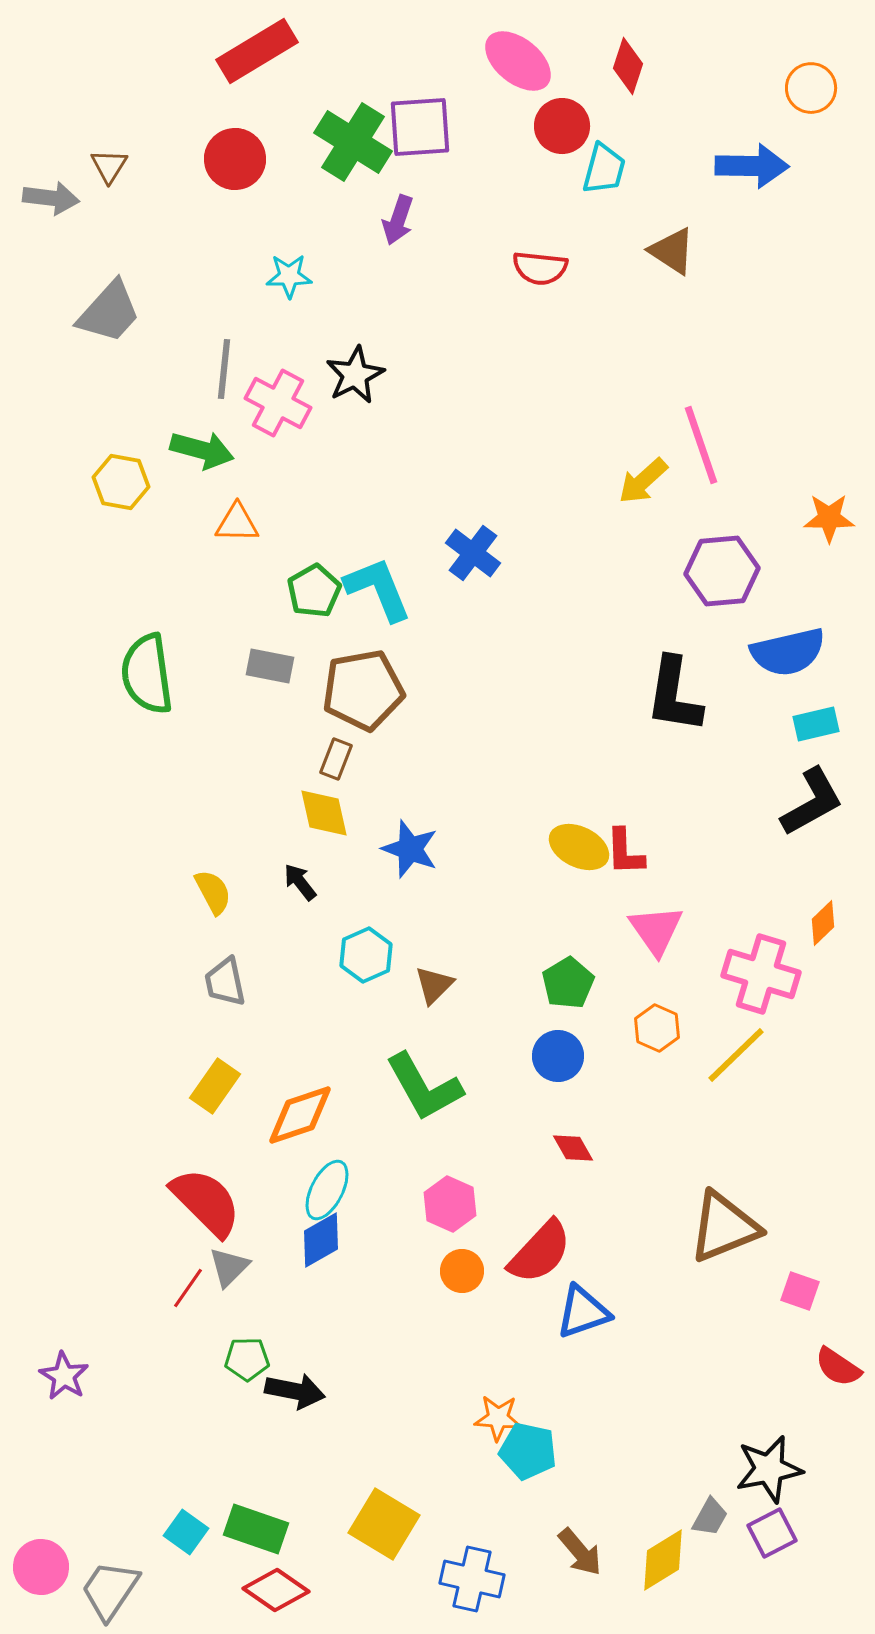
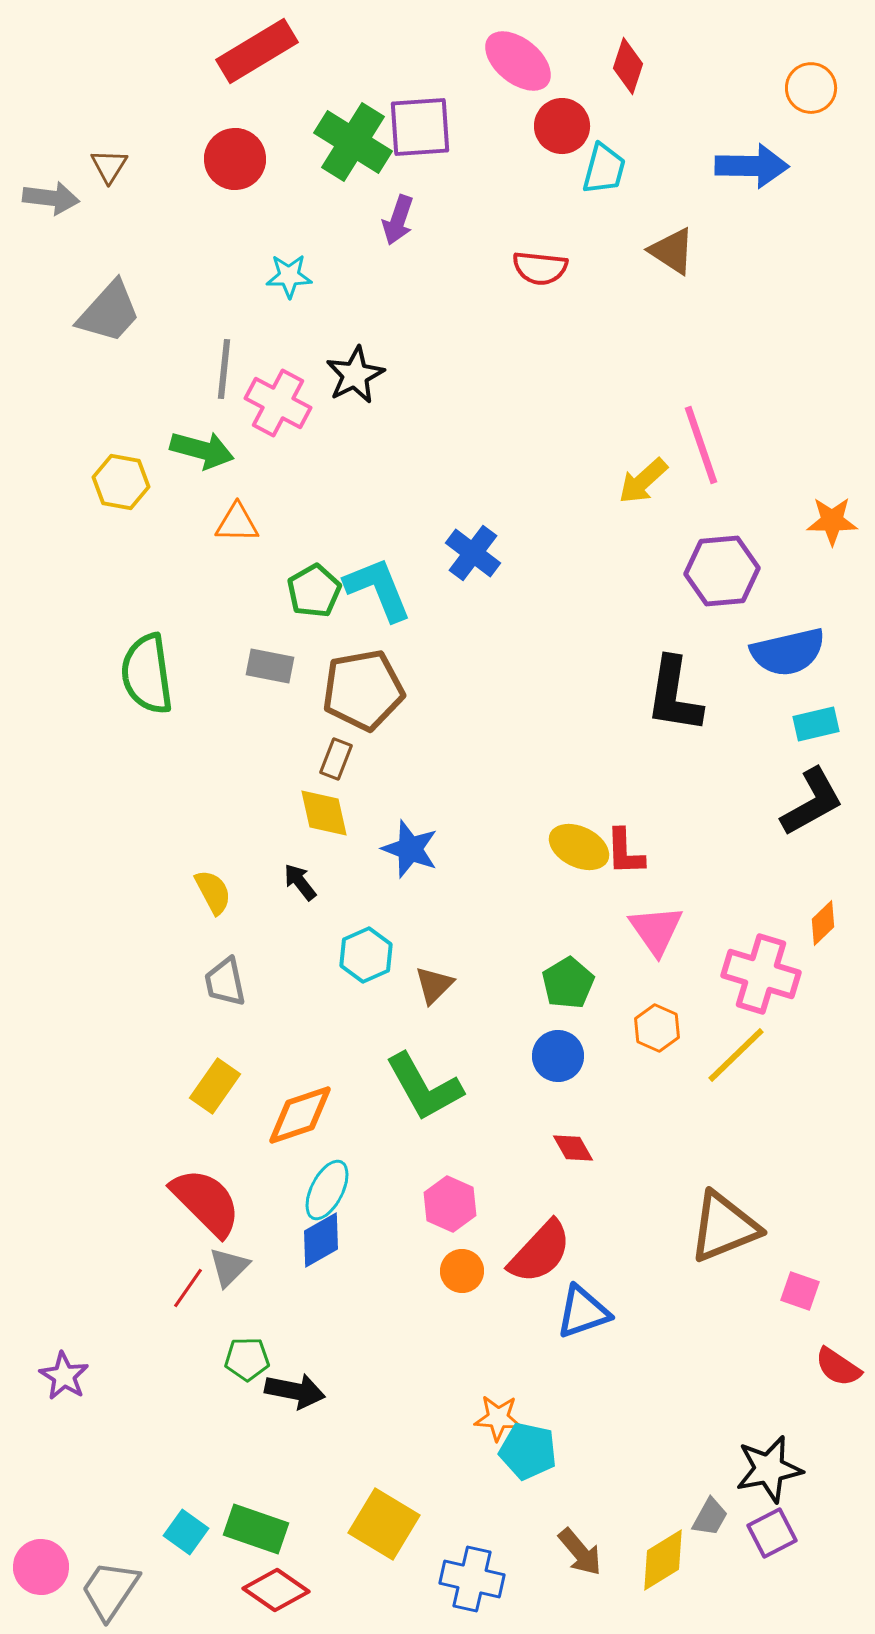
orange star at (829, 518): moved 3 px right, 3 px down
